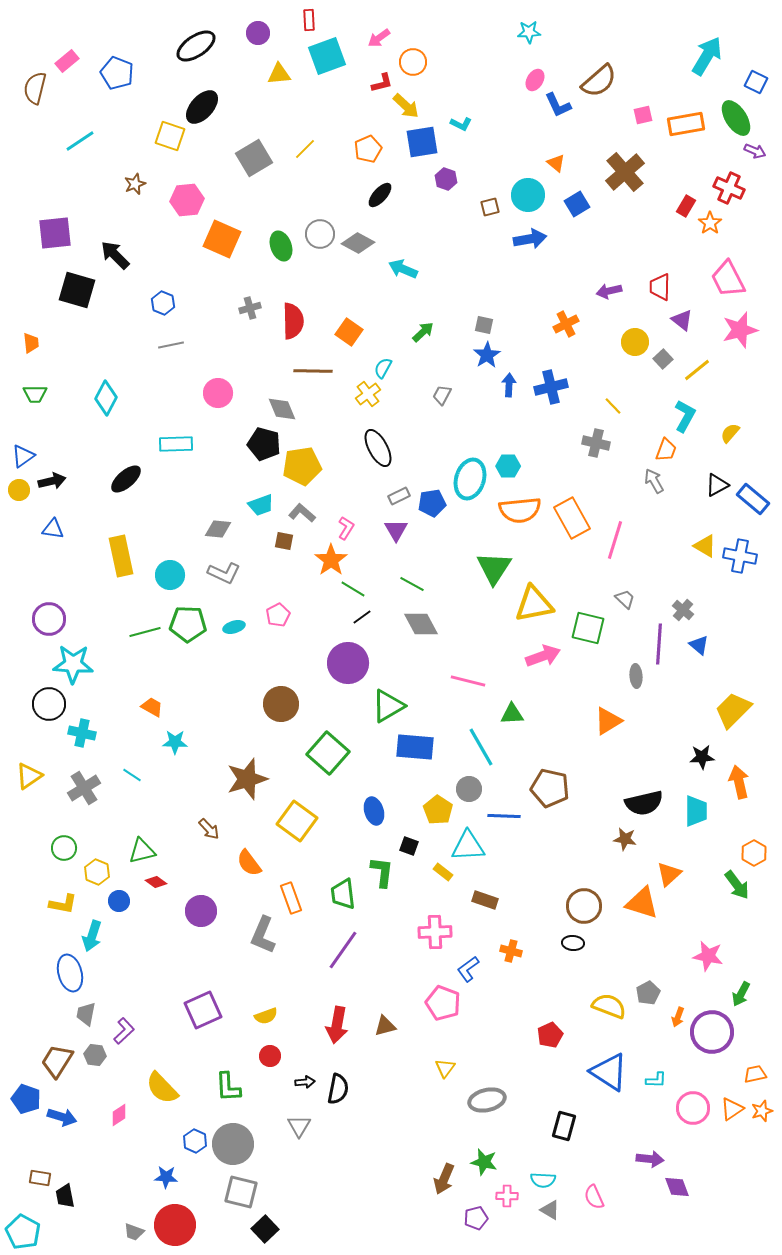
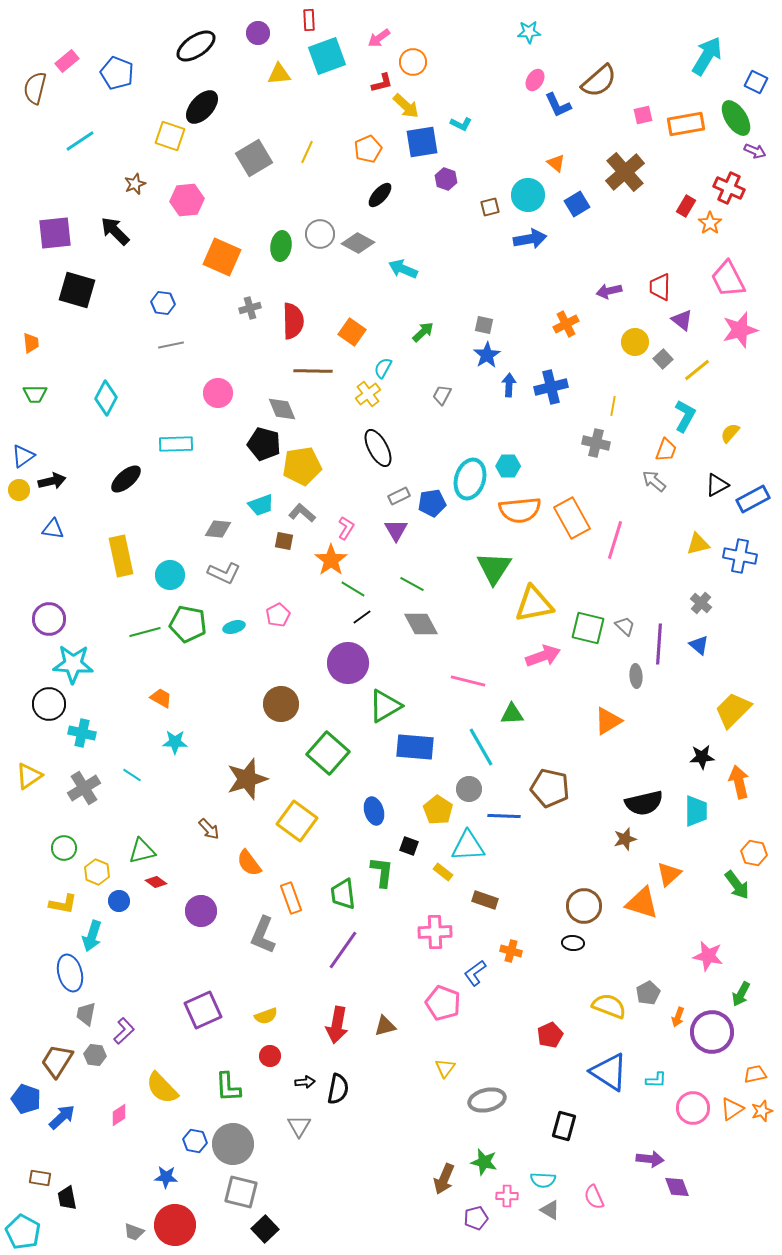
yellow line at (305, 149): moved 2 px right, 3 px down; rotated 20 degrees counterclockwise
orange square at (222, 239): moved 18 px down
green ellipse at (281, 246): rotated 28 degrees clockwise
black arrow at (115, 255): moved 24 px up
blue hexagon at (163, 303): rotated 15 degrees counterclockwise
orange square at (349, 332): moved 3 px right
yellow line at (613, 406): rotated 54 degrees clockwise
gray arrow at (654, 481): rotated 20 degrees counterclockwise
blue rectangle at (753, 499): rotated 68 degrees counterclockwise
yellow triangle at (705, 546): moved 7 px left, 2 px up; rotated 45 degrees counterclockwise
gray trapezoid at (625, 599): moved 27 px down
gray cross at (683, 610): moved 18 px right, 7 px up
green pentagon at (188, 624): rotated 9 degrees clockwise
green triangle at (388, 706): moved 3 px left
orange trapezoid at (152, 707): moved 9 px right, 9 px up
brown star at (625, 839): rotated 25 degrees counterclockwise
orange hexagon at (754, 853): rotated 20 degrees counterclockwise
blue L-shape at (468, 969): moved 7 px right, 4 px down
blue arrow at (62, 1117): rotated 60 degrees counterclockwise
blue hexagon at (195, 1141): rotated 15 degrees counterclockwise
black trapezoid at (65, 1196): moved 2 px right, 2 px down
